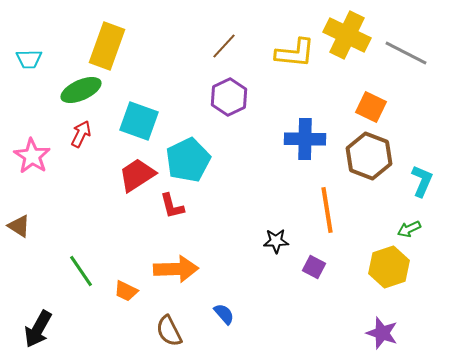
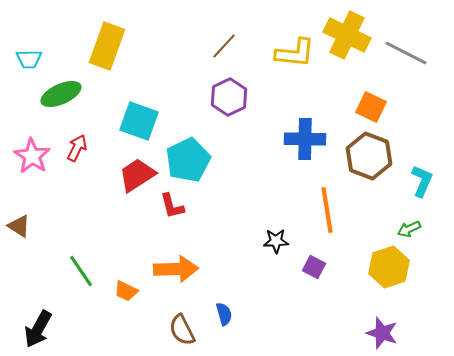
green ellipse: moved 20 px left, 4 px down
red arrow: moved 4 px left, 14 px down
blue semicircle: rotated 25 degrees clockwise
brown semicircle: moved 13 px right, 1 px up
